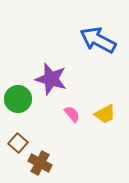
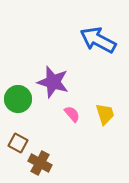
purple star: moved 2 px right, 3 px down
yellow trapezoid: rotated 80 degrees counterclockwise
brown square: rotated 12 degrees counterclockwise
